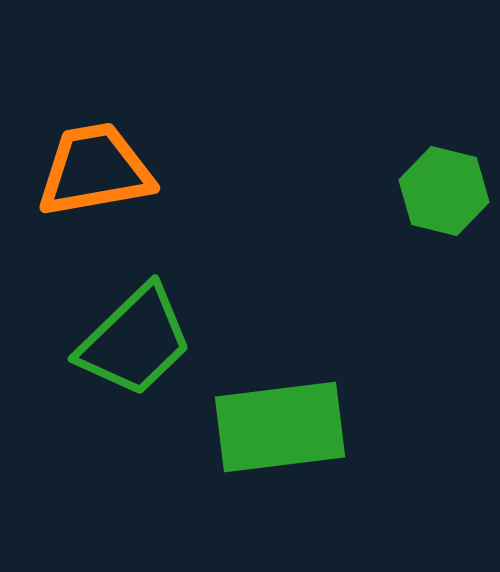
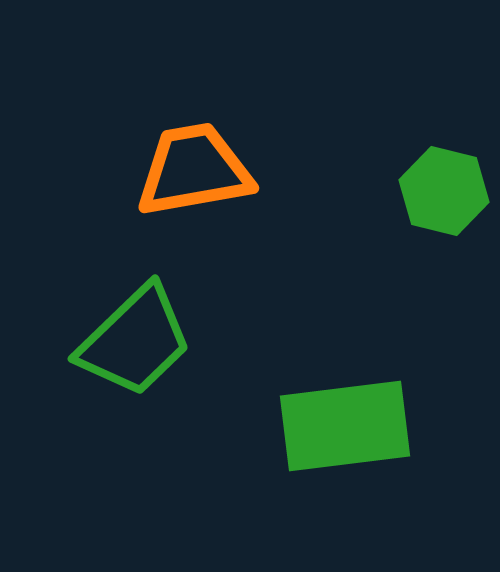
orange trapezoid: moved 99 px right
green rectangle: moved 65 px right, 1 px up
